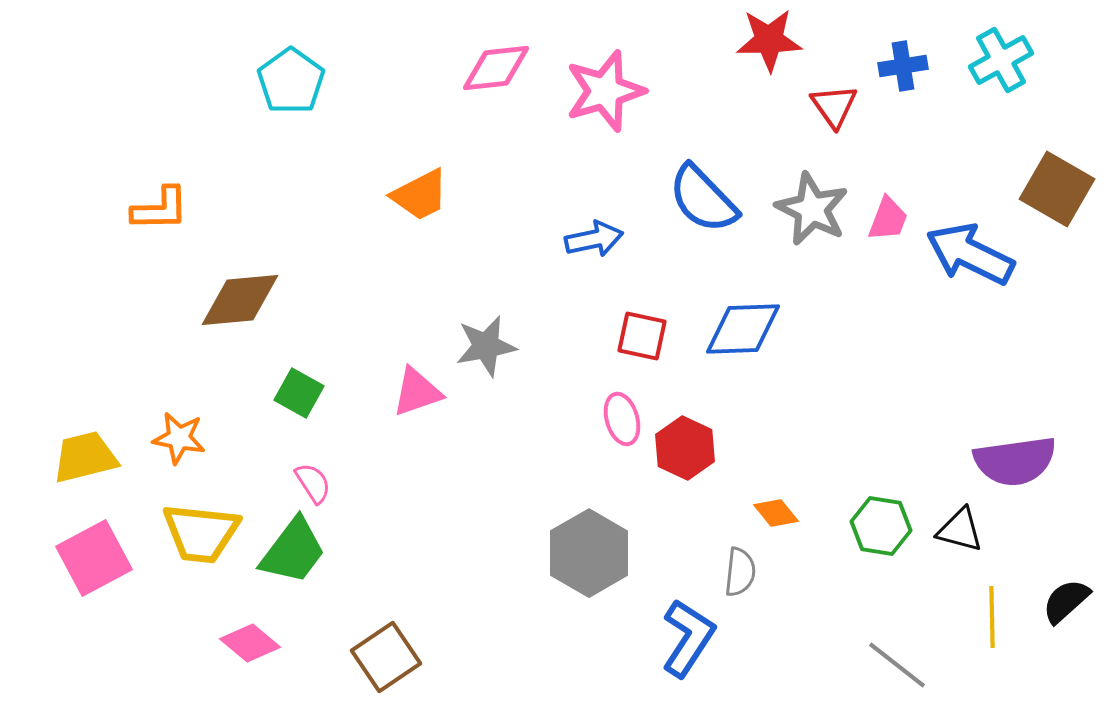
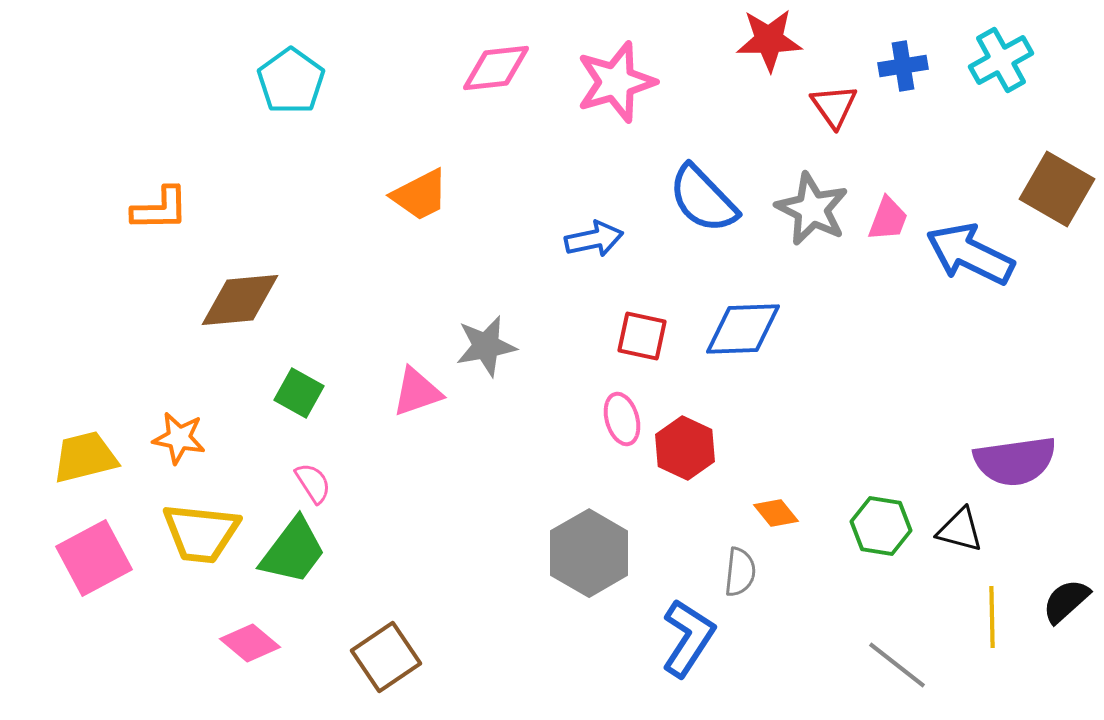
pink star at (605, 91): moved 11 px right, 9 px up
